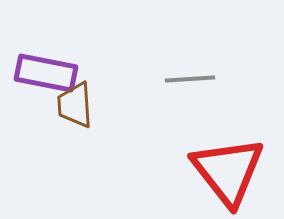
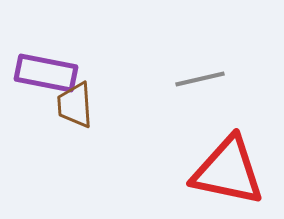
gray line: moved 10 px right; rotated 9 degrees counterclockwise
red triangle: rotated 40 degrees counterclockwise
